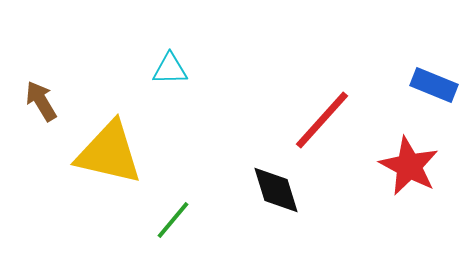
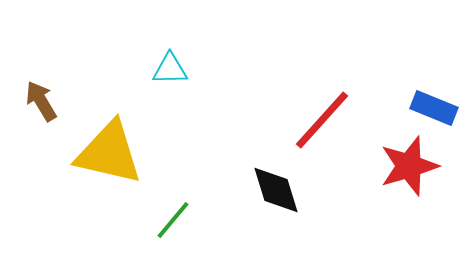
blue rectangle: moved 23 px down
red star: rotated 28 degrees clockwise
